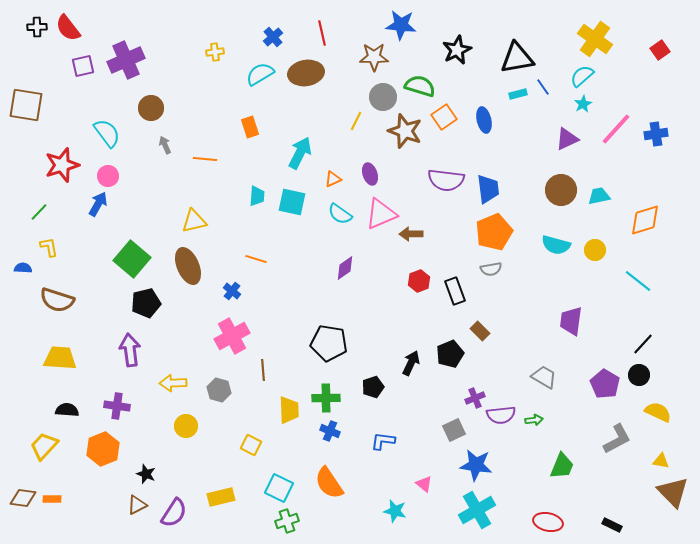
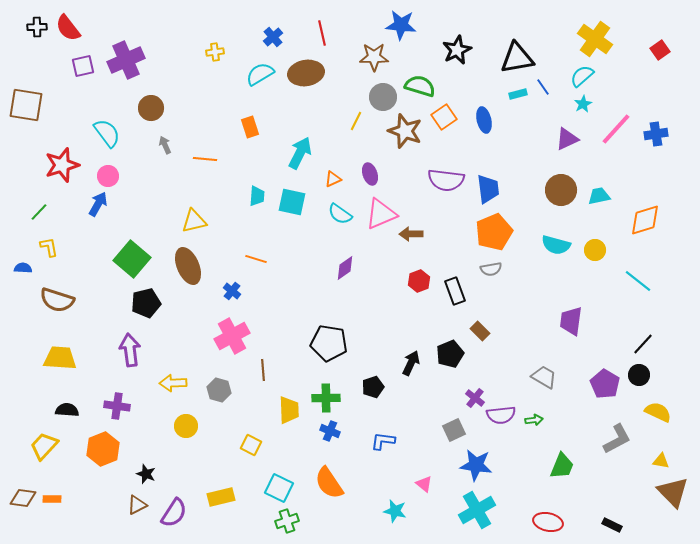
purple cross at (475, 398): rotated 30 degrees counterclockwise
